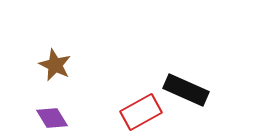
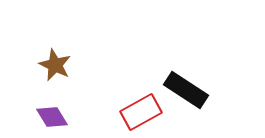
black rectangle: rotated 9 degrees clockwise
purple diamond: moved 1 px up
